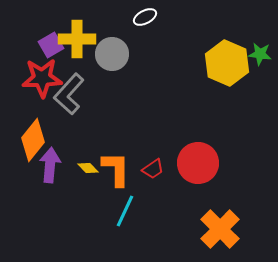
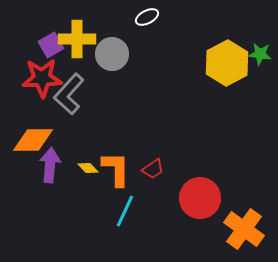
white ellipse: moved 2 px right
yellow hexagon: rotated 9 degrees clockwise
orange diamond: rotated 51 degrees clockwise
red circle: moved 2 px right, 35 px down
orange cross: moved 24 px right; rotated 9 degrees counterclockwise
